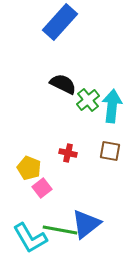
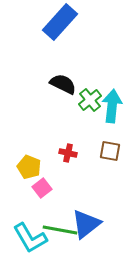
green cross: moved 2 px right
yellow pentagon: moved 1 px up
